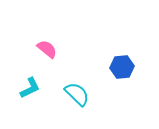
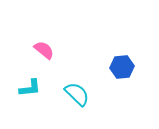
pink semicircle: moved 3 px left, 1 px down
cyan L-shape: rotated 20 degrees clockwise
